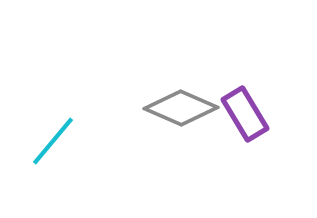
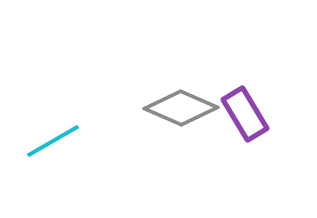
cyan line: rotated 20 degrees clockwise
